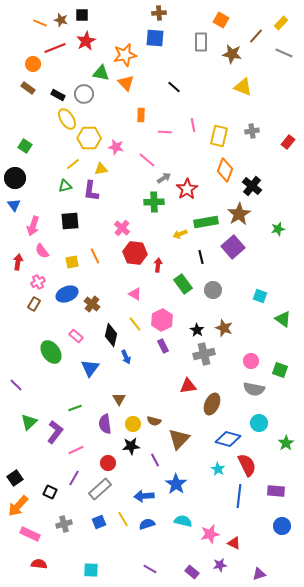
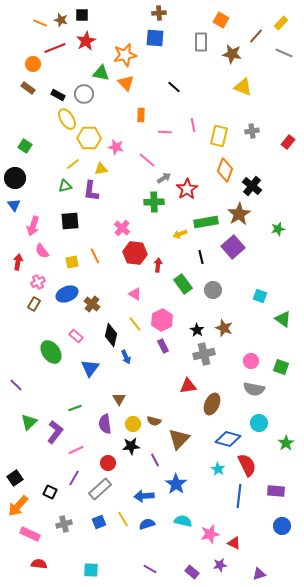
green square at (280, 370): moved 1 px right, 3 px up
